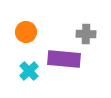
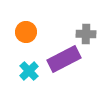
purple rectangle: rotated 32 degrees counterclockwise
